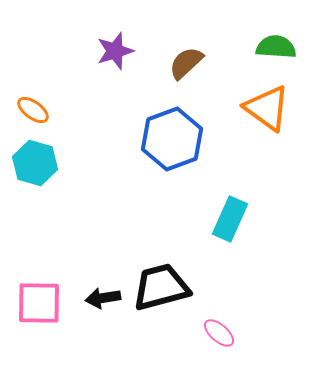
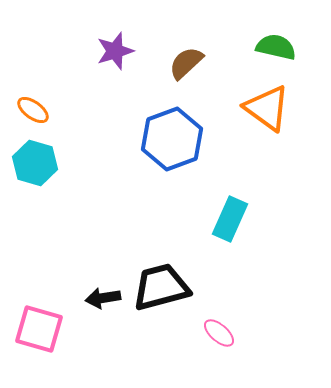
green semicircle: rotated 9 degrees clockwise
pink square: moved 26 px down; rotated 15 degrees clockwise
